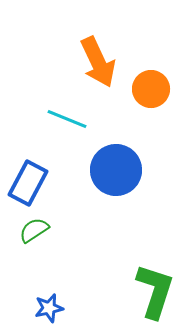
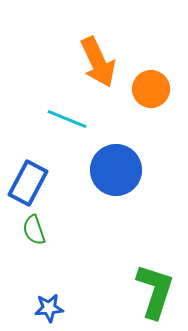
green semicircle: rotated 76 degrees counterclockwise
blue star: rotated 8 degrees clockwise
